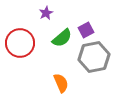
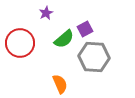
purple square: moved 1 px left, 1 px up
green semicircle: moved 2 px right, 1 px down
gray hexagon: rotated 16 degrees clockwise
orange semicircle: moved 1 px left, 1 px down
